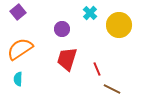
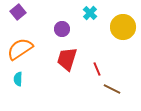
yellow circle: moved 4 px right, 2 px down
